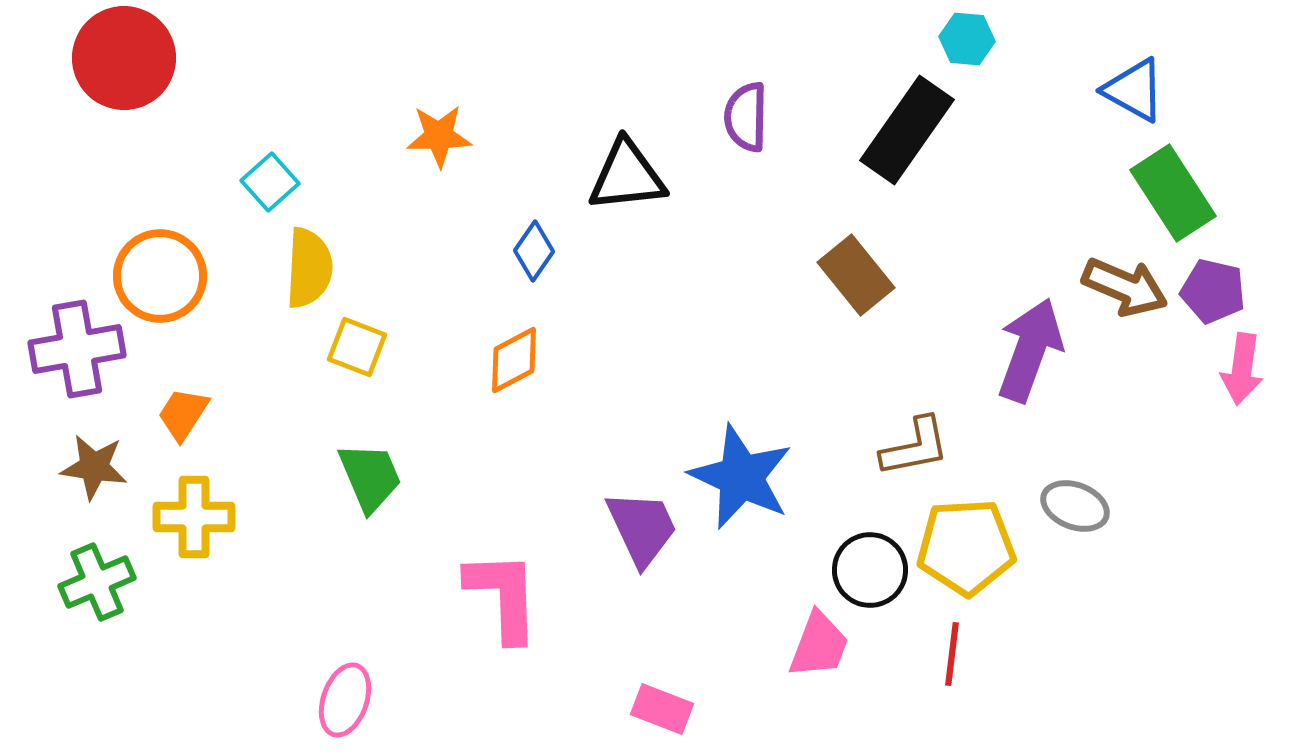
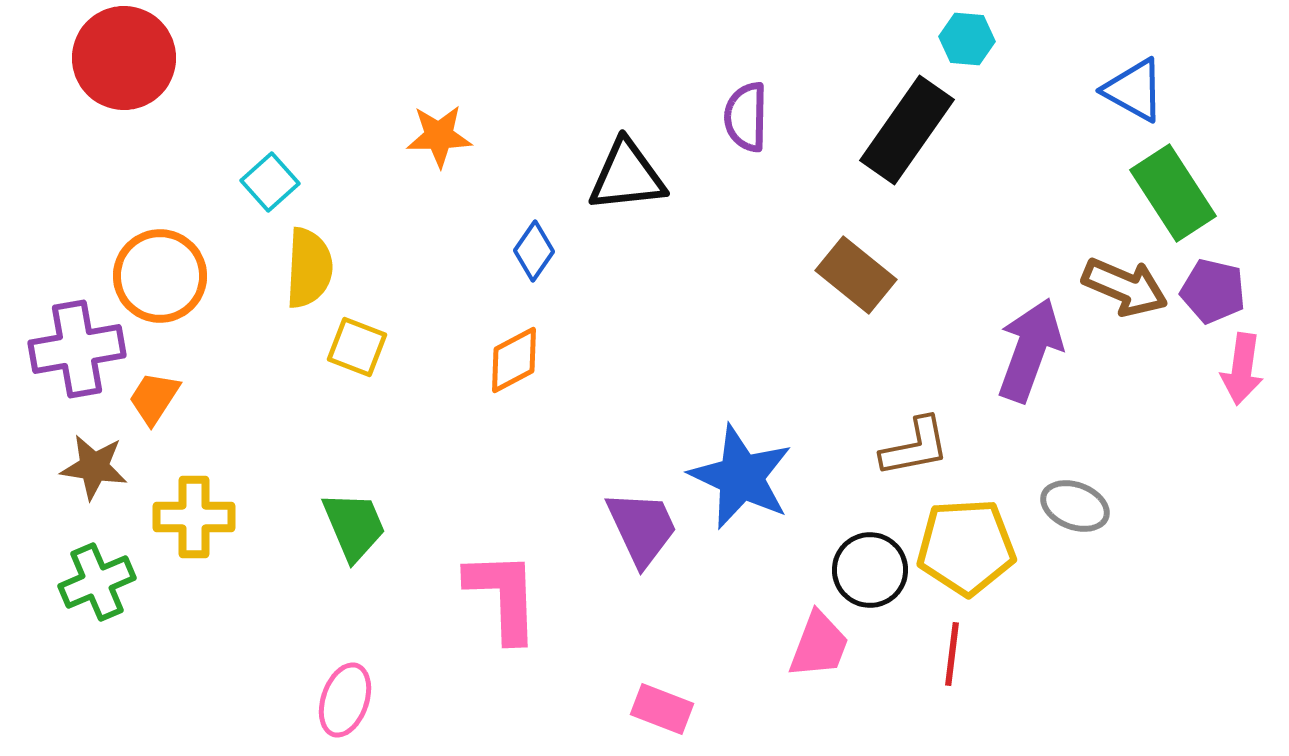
brown rectangle: rotated 12 degrees counterclockwise
orange trapezoid: moved 29 px left, 16 px up
green trapezoid: moved 16 px left, 49 px down
